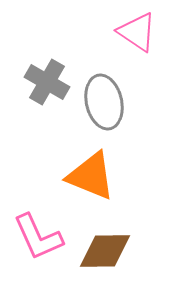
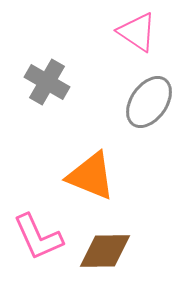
gray ellipse: moved 45 px right; rotated 48 degrees clockwise
